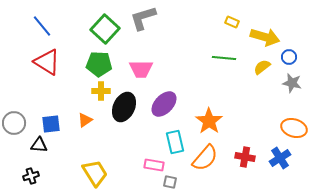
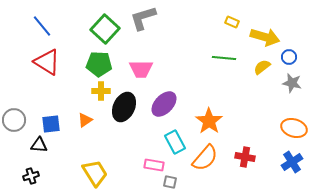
gray circle: moved 3 px up
cyan rectangle: rotated 15 degrees counterclockwise
blue cross: moved 12 px right, 4 px down
